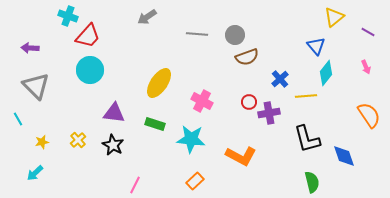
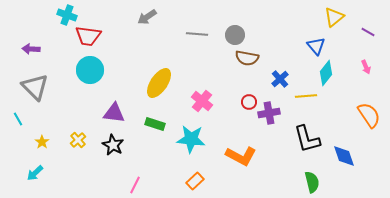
cyan cross: moved 1 px left, 1 px up
red trapezoid: rotated 56 degrees clockwise
purple arrow: moved 1 px right, 1 px down
brown semicircle: moved 1 px down; rotated 30 degrees clockwise
gray triangle: moved 1 px left, 1 px down
pink cross: rotated 10 degrees clockwise
yellow star: rotated 24 degrees counterclockwise
